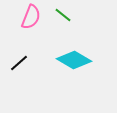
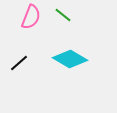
cyan diamond: moved 4 px left, 1 px up
